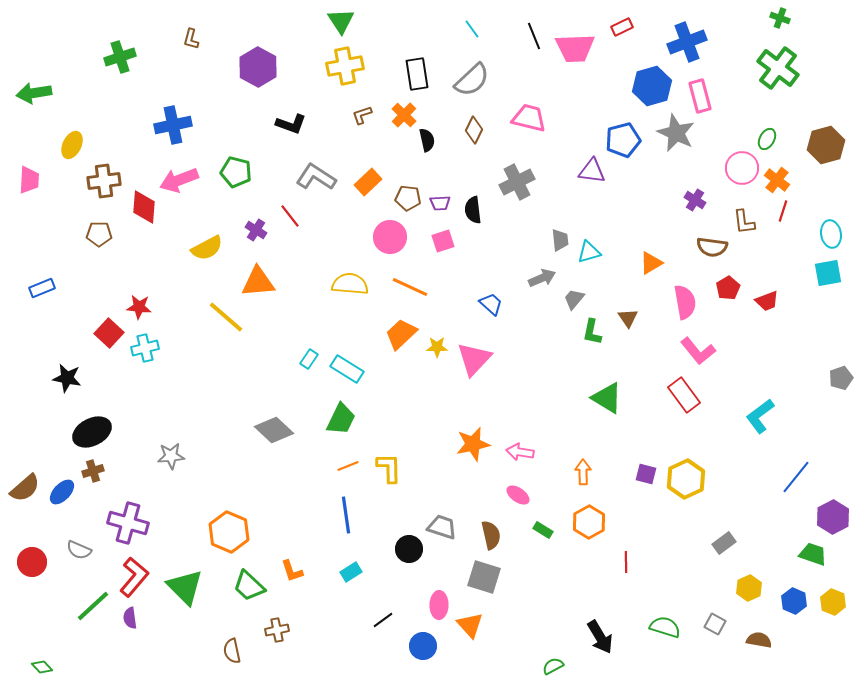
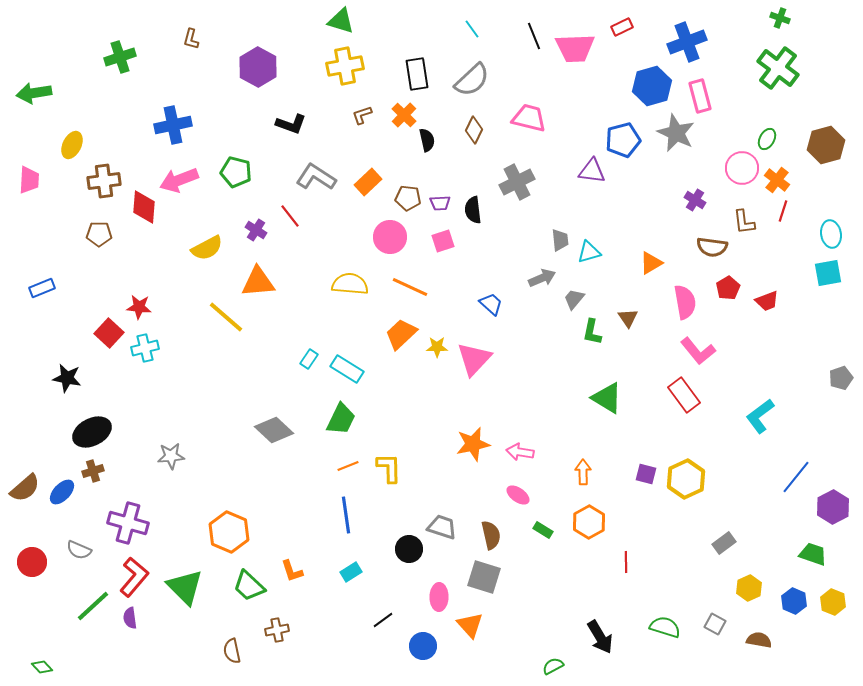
green triangle at (341, 21): rotated 40 degrees counterclockwise
purple hexagon at (833, 517): moved 10 px up
pink ellipse at (439, 605): moved 8 px up
